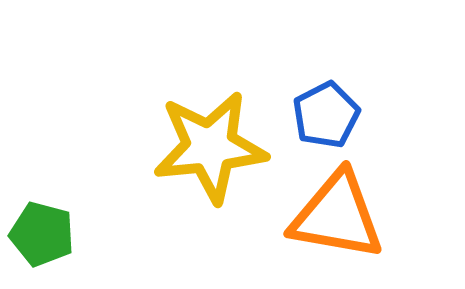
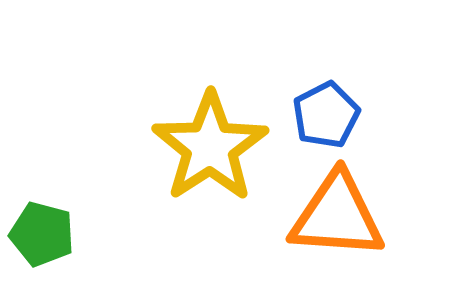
yellow star: rotated 27 degrees counterclockwise
orange triangle: rotated 6 degrees counterclockwise
